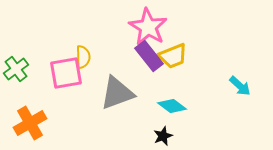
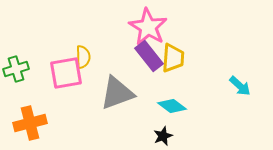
yellow trapezoid: moved 2 px down; rotated 64 degrees counterclockwise
green cross: rotated 20 degrees clockwise
orange cross: rotated 16 degrees clockwise
